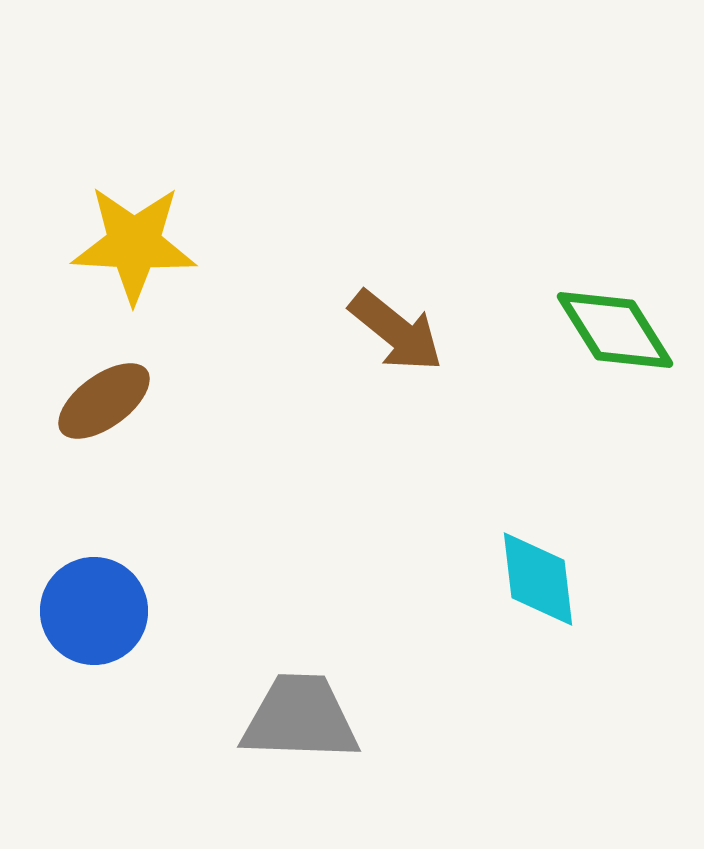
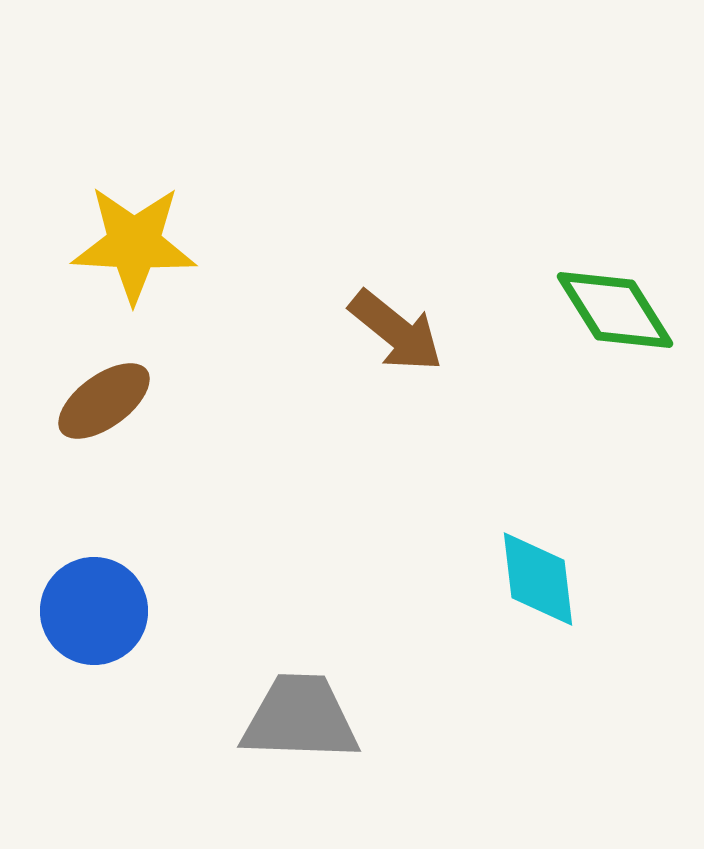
green diamond: moved 20 px up
